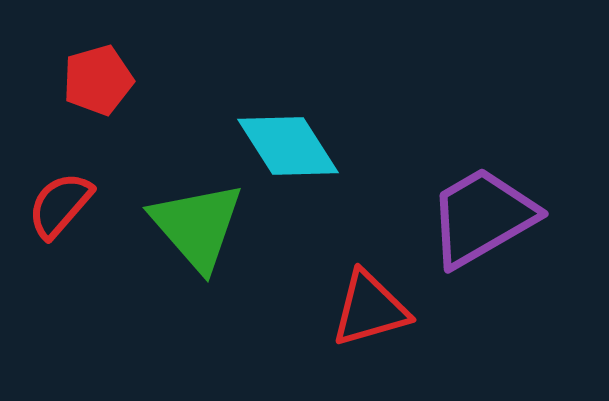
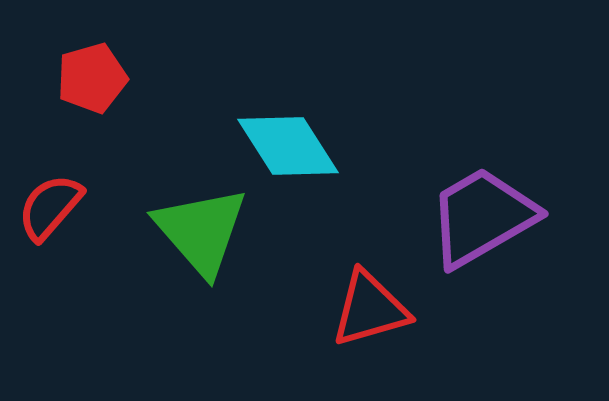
red pentagon: moved 6 px left, 2 px up
red semicircle: moved 10 px left, 2 px down
green triangle: moved 4 px right, 5 px down
